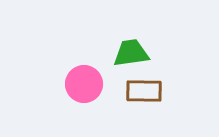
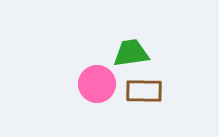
pink circle: moved 13 px right
